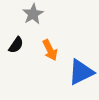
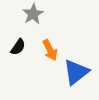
black semicircle: moved 2 px right, 2 px down
blue triangle: moved 5 px left; rotated 12 degrees counterclockwise
